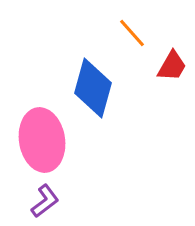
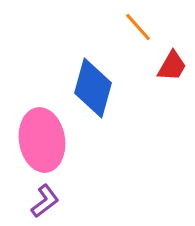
orange line: moved 6 px right, 6 px up
